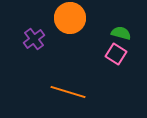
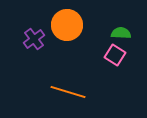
orange circle: moved 3 px left, 7 px down
green semicircle: rotated 12 degrees counterclockwise
pink square: moved 1 px left, 1 px down
